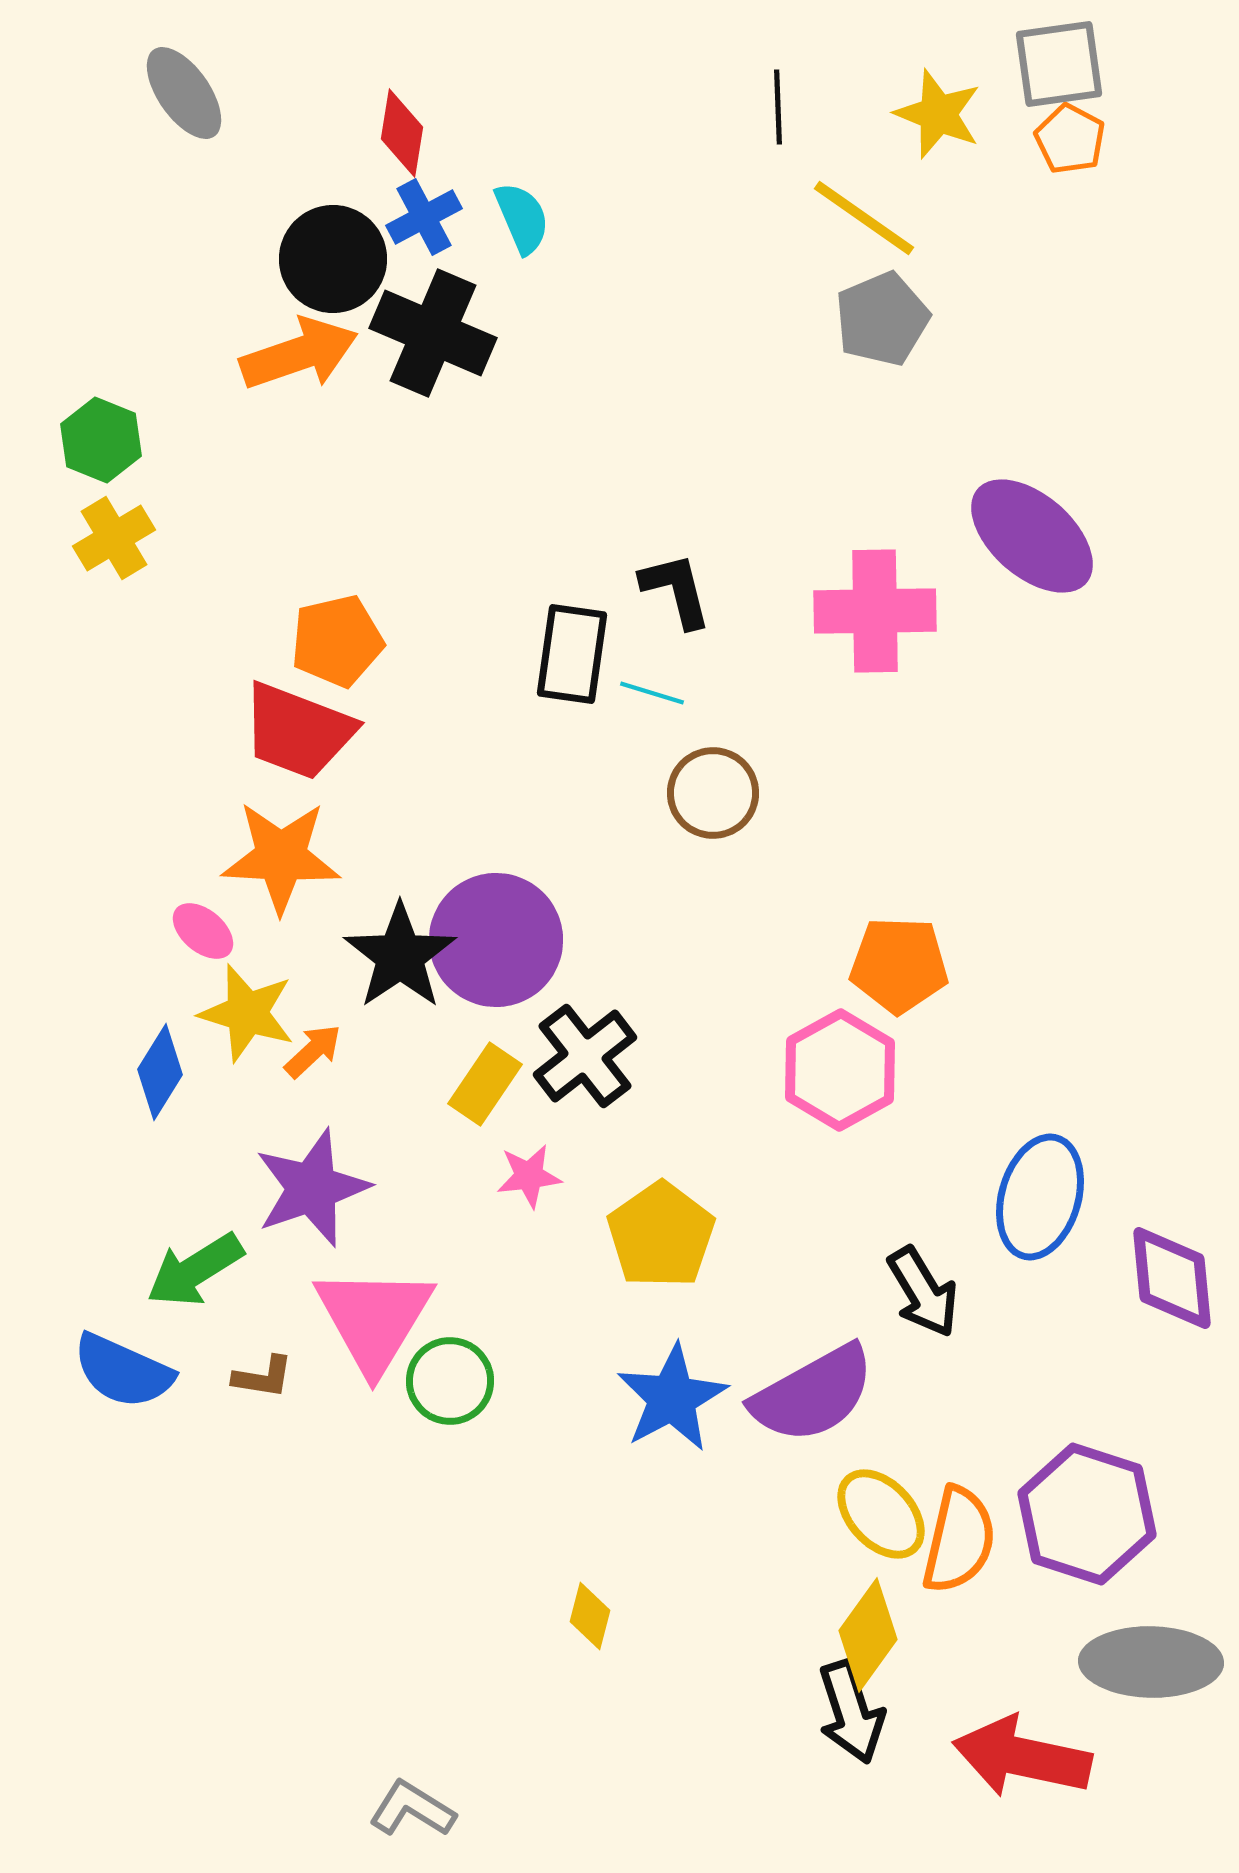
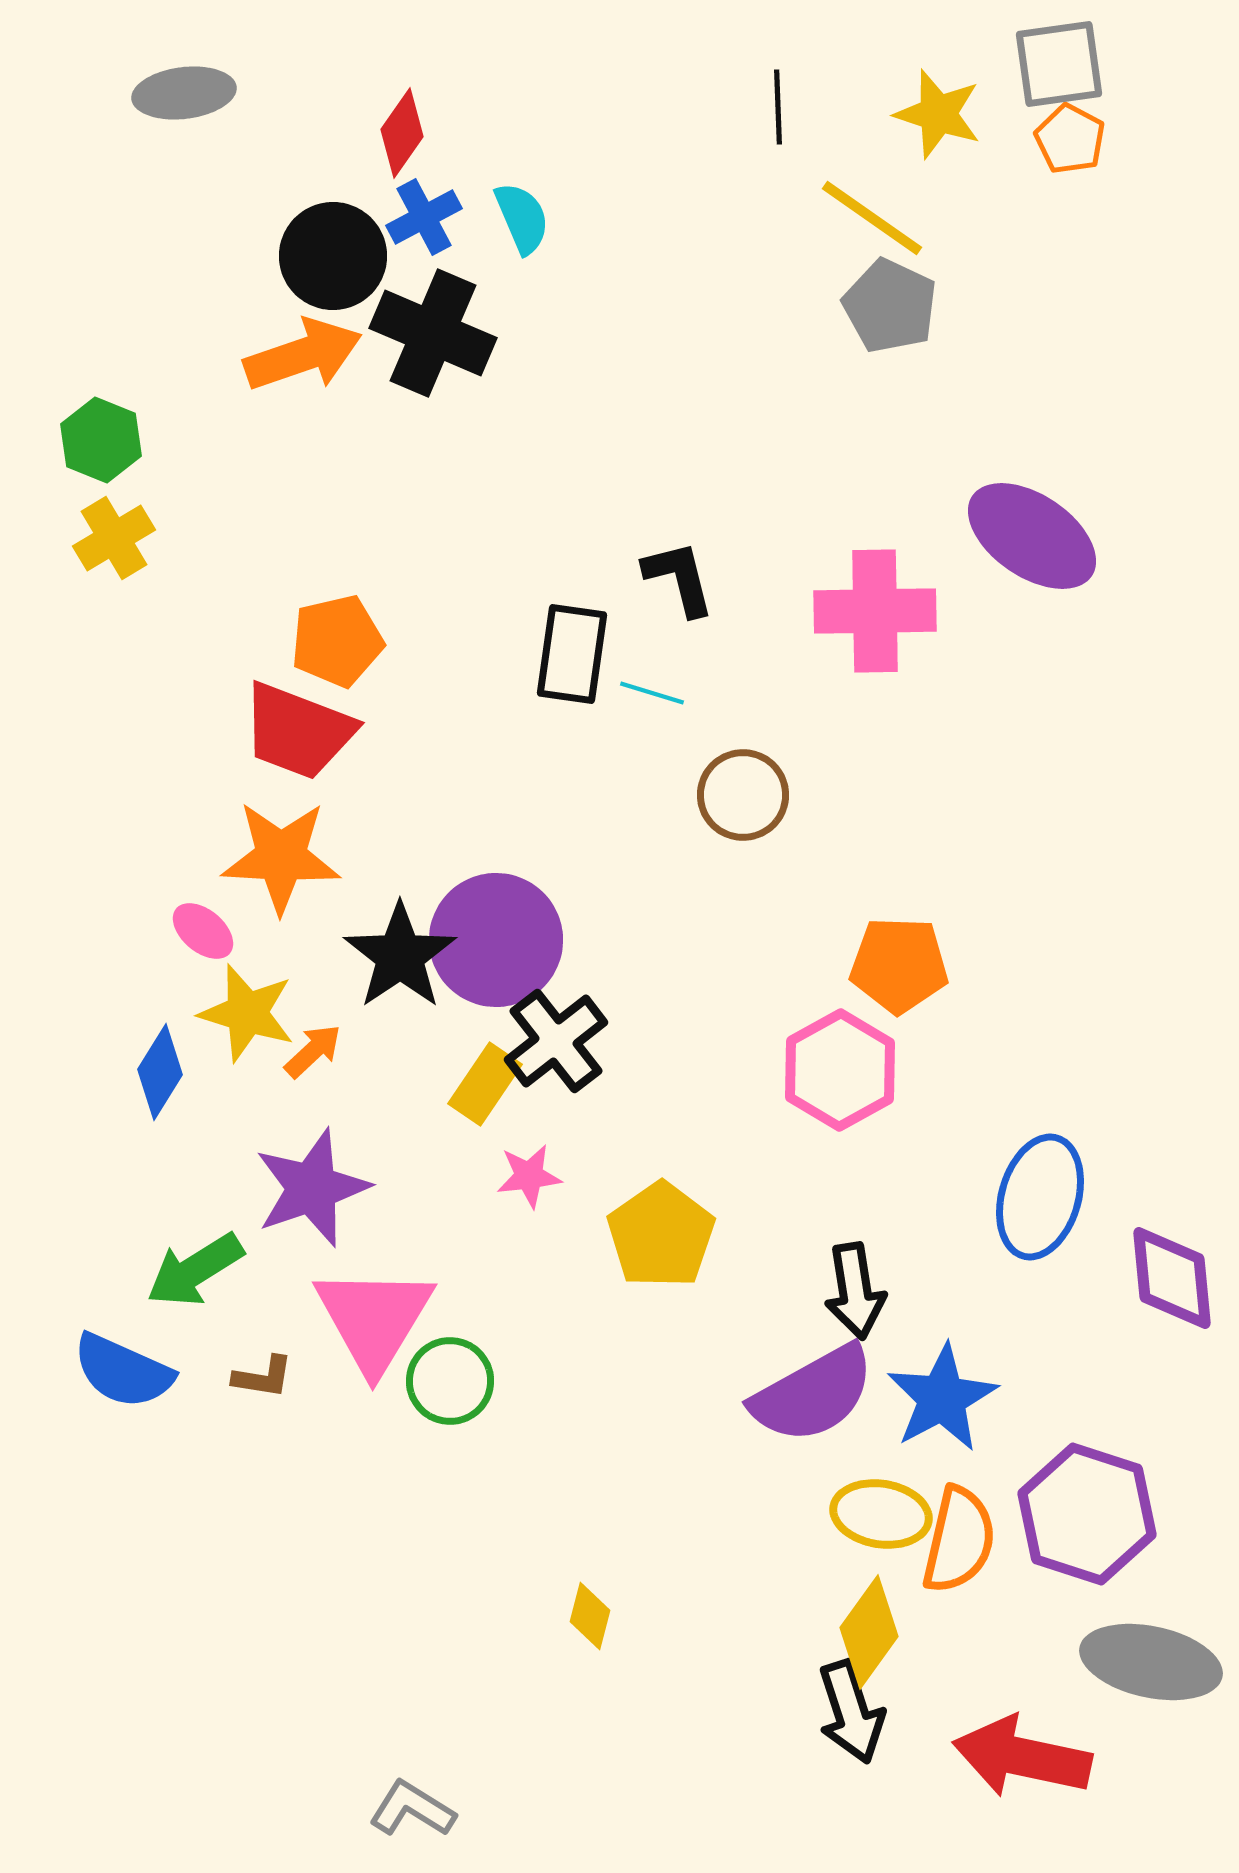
gray ellipse at (184, 93): rotated 62 degrees counterclockwise
yellow star at (938, 114): rotated 4 degrees counterclockwise
red diamond at (402, 133): rotated 26 degrees clockwise
yellow line at (864, 218): moved 8 px right
black circle at (333, 259): moved 3 px up
gray pentagon at (882, 319): moved 8 px right, 13 px up; rotated 24 degrees counterclockwise
orange arrow at (299, 354): moved 4 px right, 1 px down
purple ellipse at (1032, 536): rotated 7 degrees counterclockwise
black L-shape at (676, 590): moved 3 px right, 12 px up
brown circle at (713, 793): moved 30 px right, 2 px down
black cross at (585, 1056): moved 29 px left, 15 px up
black arrow at (923, 1292): moved 68 px left, 1 px up; rotated 22 degrees clockwise
blue star at (672, 1398): moved 270 px right
yellow ellipse at (881, 1514): rotated 38 degrees counterclockwise
yellow diamond at (868, 1635): moved 1 px right, 3 px up
gray ellipse at (1151, 1662): rotated 11 degrees clockwise
